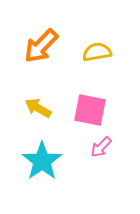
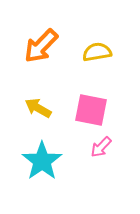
pink square: moved 1 px right
